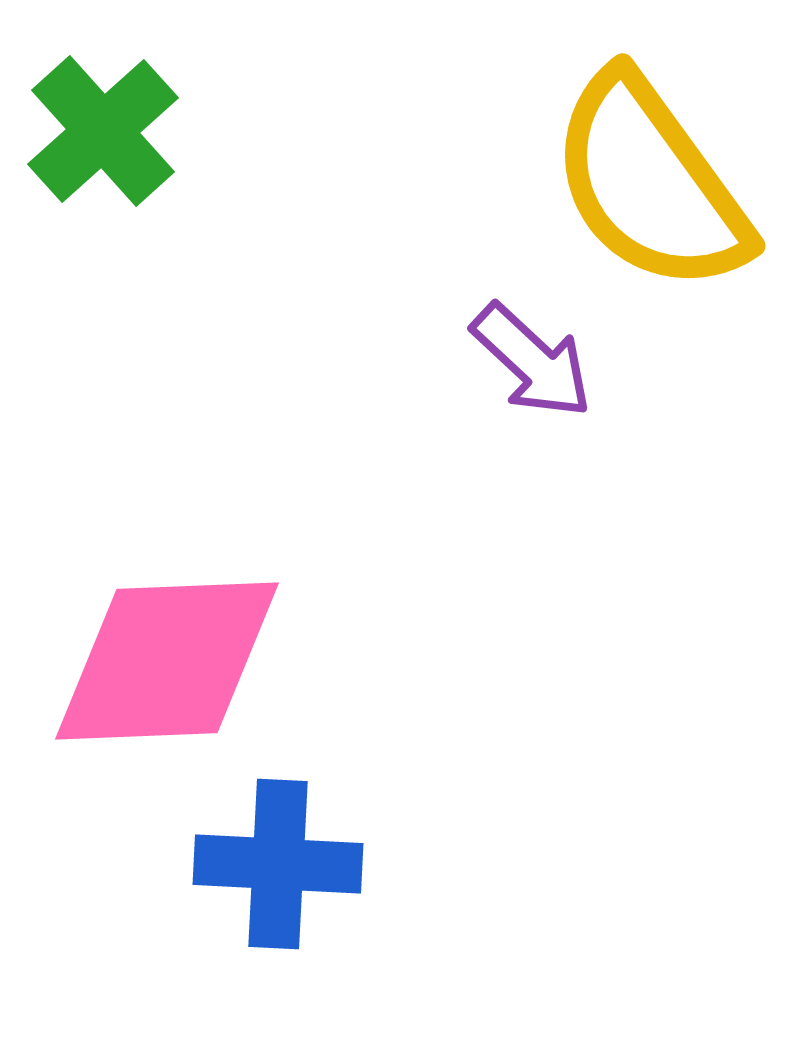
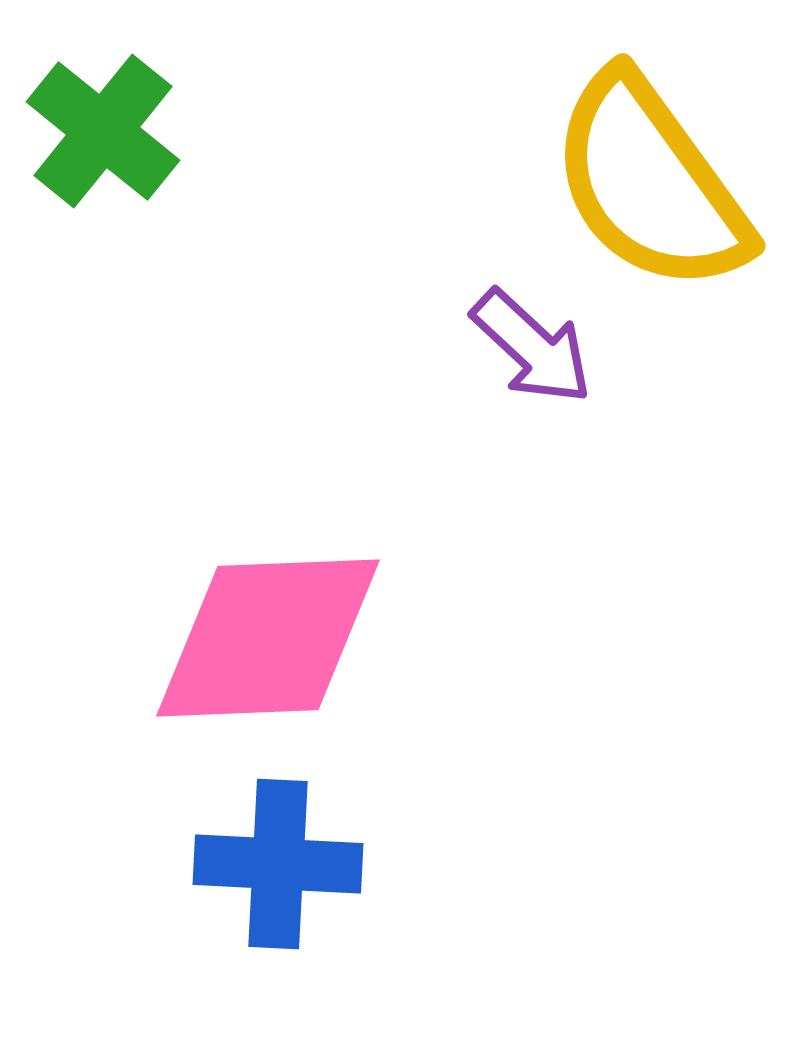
green cross: rotated 9 degrees counterclockwise
purple arrow: moved 14 px up
pink diamond: moved 101 px right, 23 px up
